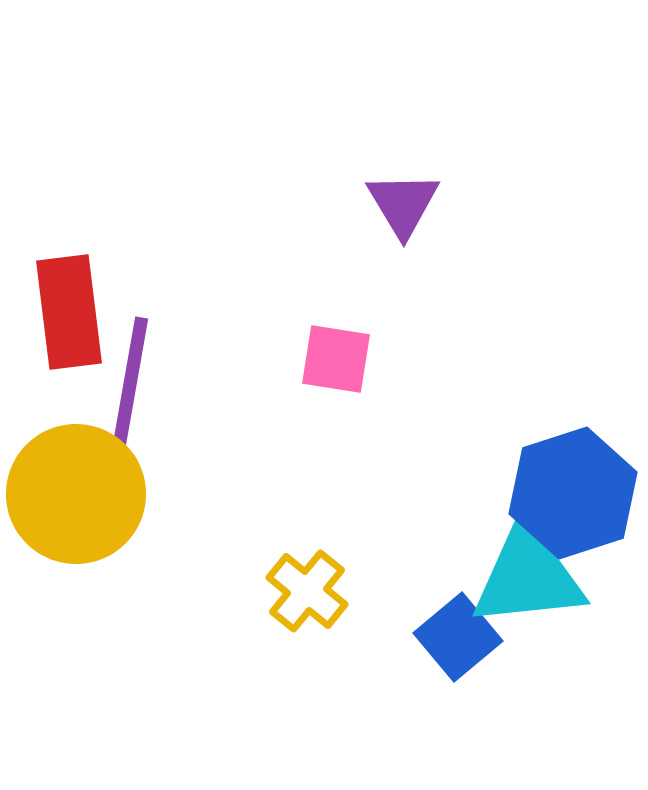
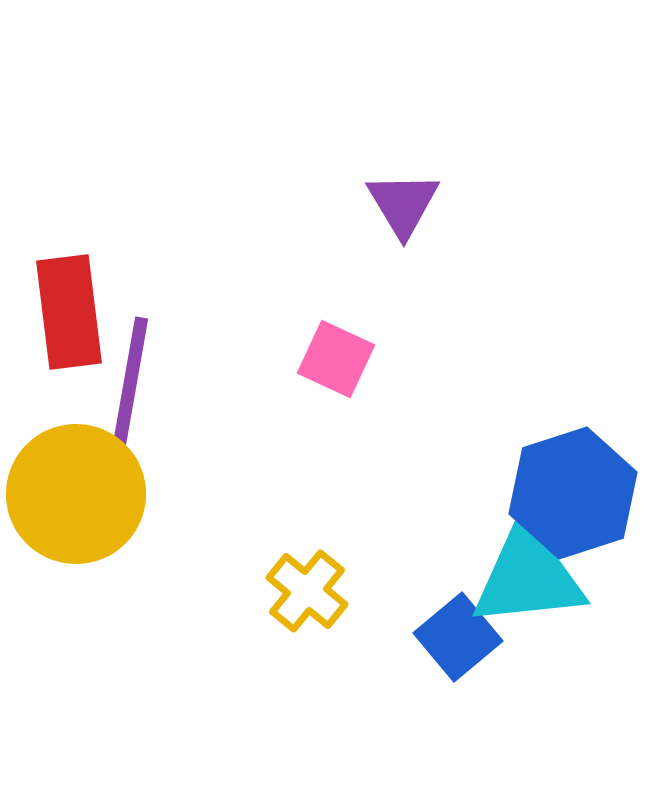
pink square: rotated 16 degrees clockwise
